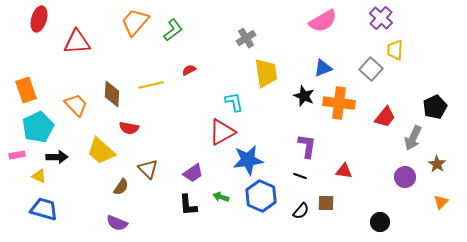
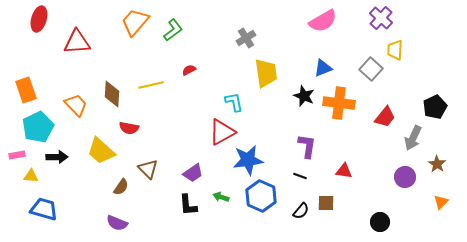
yellow triangle at (39, 176): moved 8 px left; rotated 21 degrees counterclockwise
